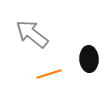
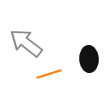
gray arrow: moved 6 px left, 9 px down
